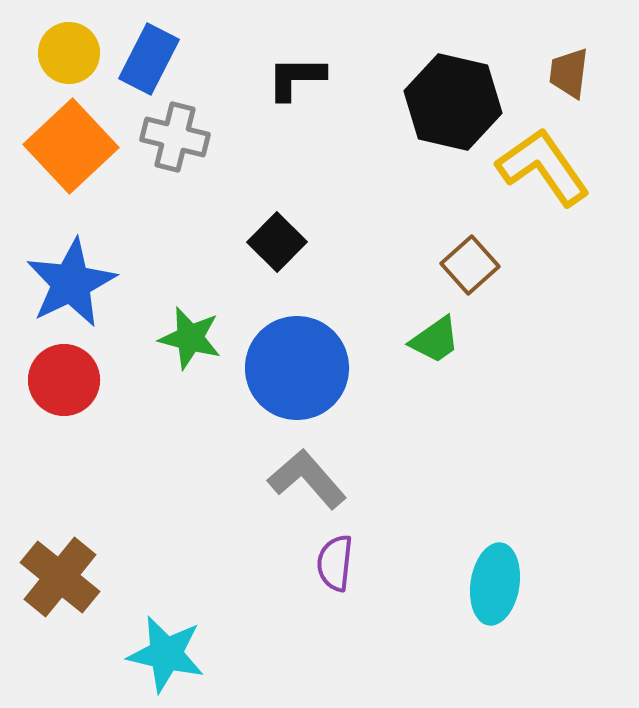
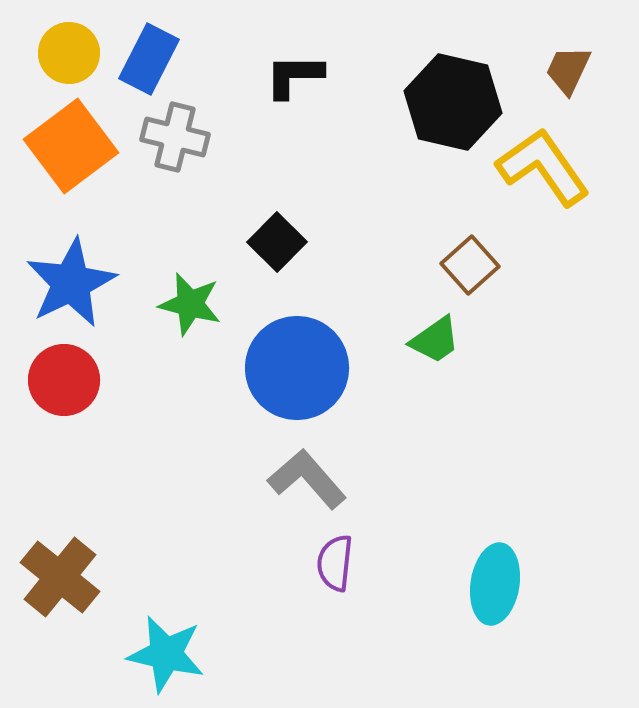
brown trapezoid: moved 1 px left, 3 px up; rotated 18 degrees clockwise
black L-shape: moved 2 px left, 2 px up
orange square: rotated 6 degrees clockwise
green star: moved 34 px up
